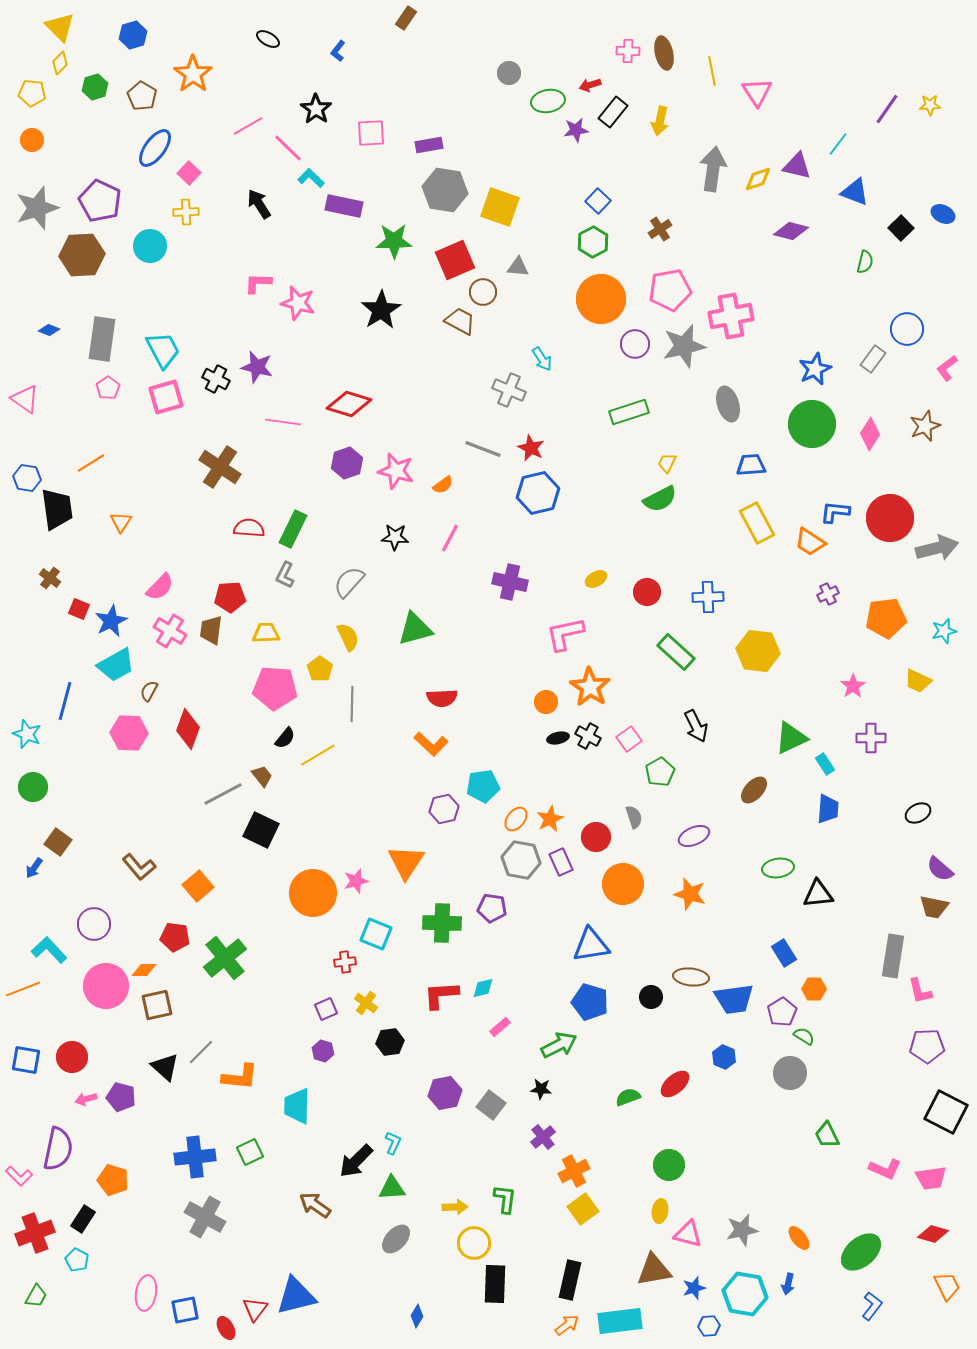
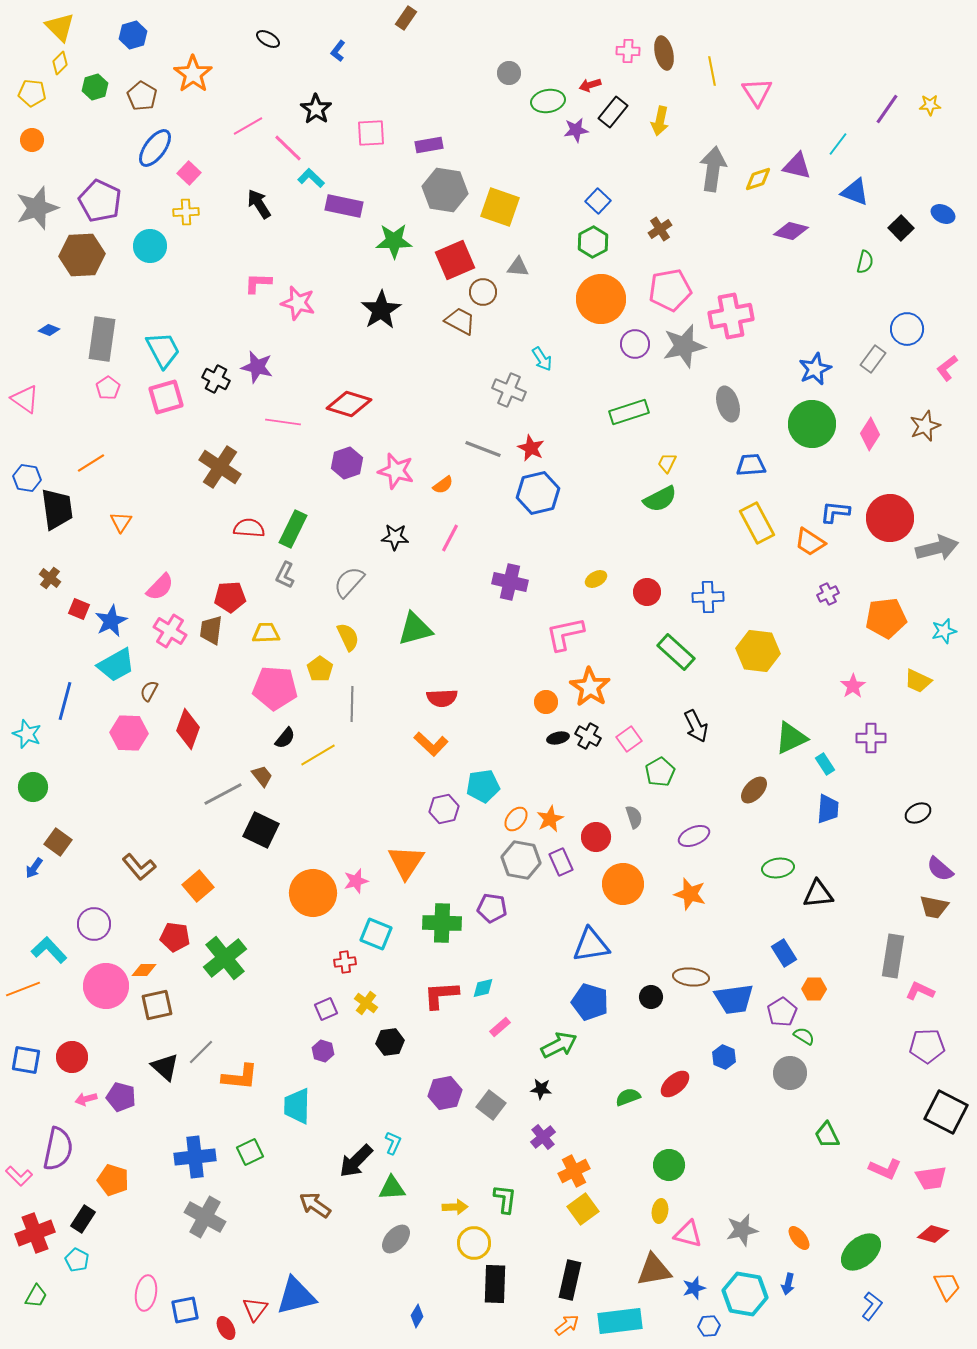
pink L-shape at (920, 991): rotated 128 degrees clockwise
